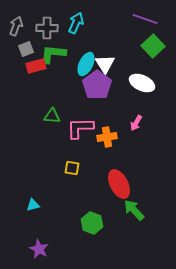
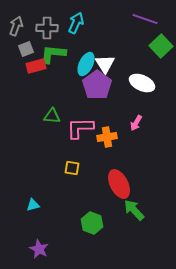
green square: moved 8 px right
